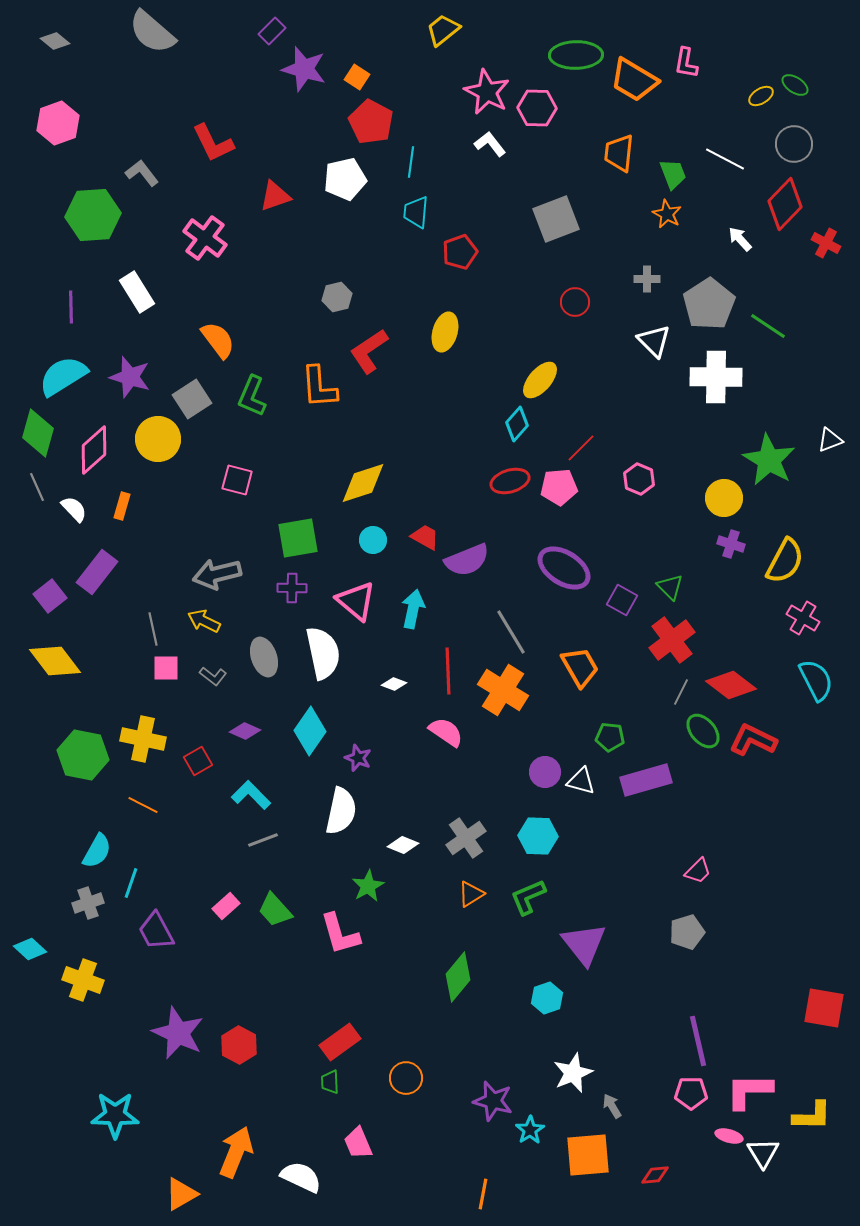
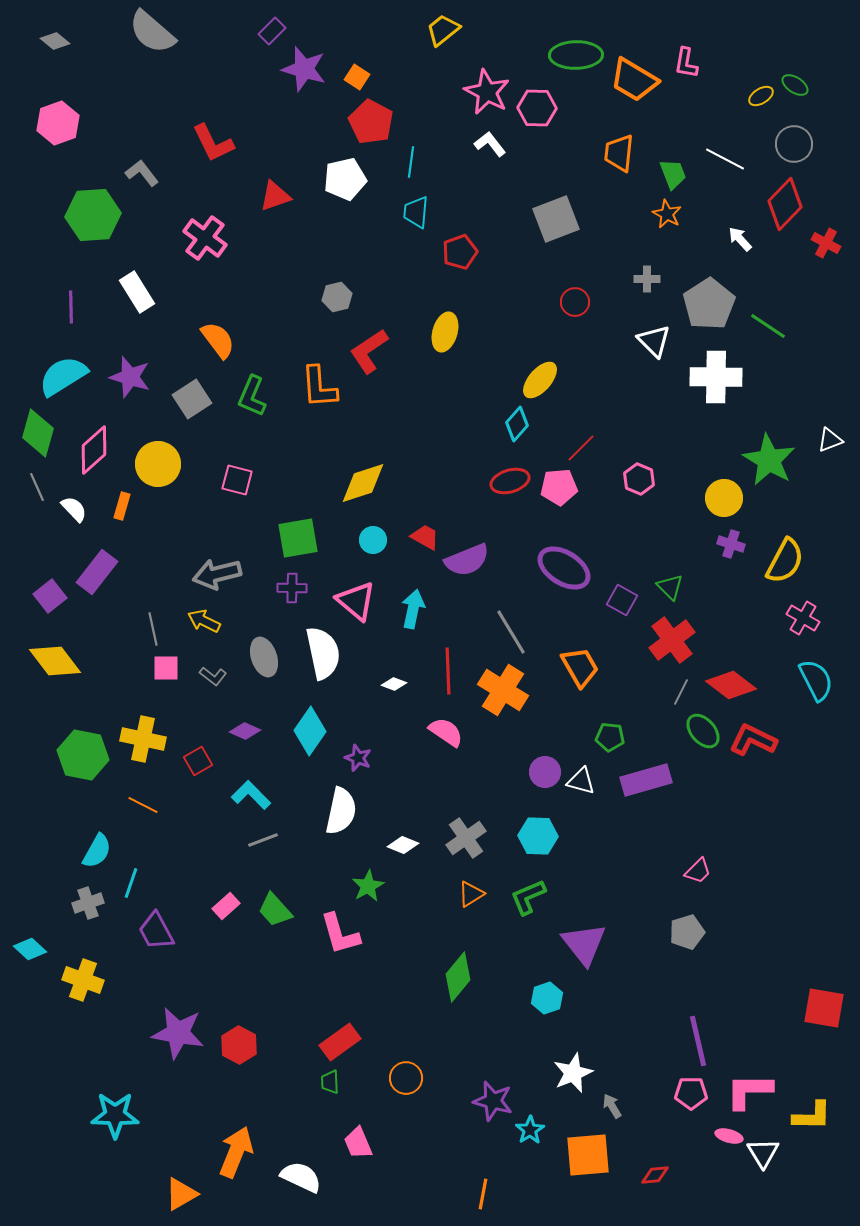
yellow circle at (158, 439): moved 25 px down
purple star at (178, 1033): rotated 14 degrees counterclockwise
